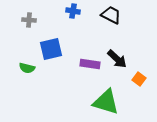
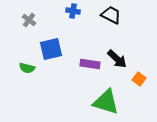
gray cross: rotated 32 degrees clockwise
